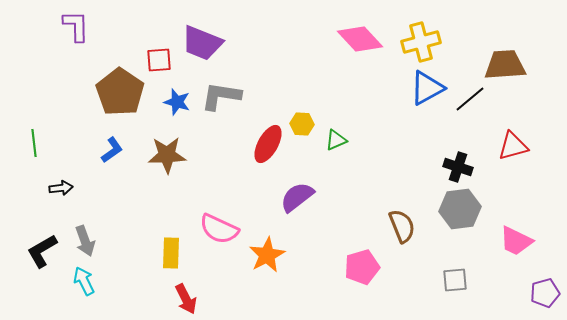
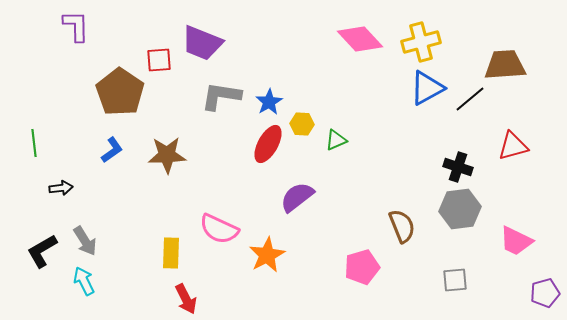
blue star: moved 92 px right; rotated 24 degrees clockwise
gray arrow: rotated 12 degrees counterclockwise
